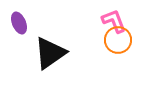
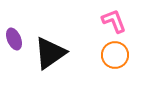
purple ellipse: moved 5 px left, 16 px down
orange circle: moved 3 px left, 15 px down
